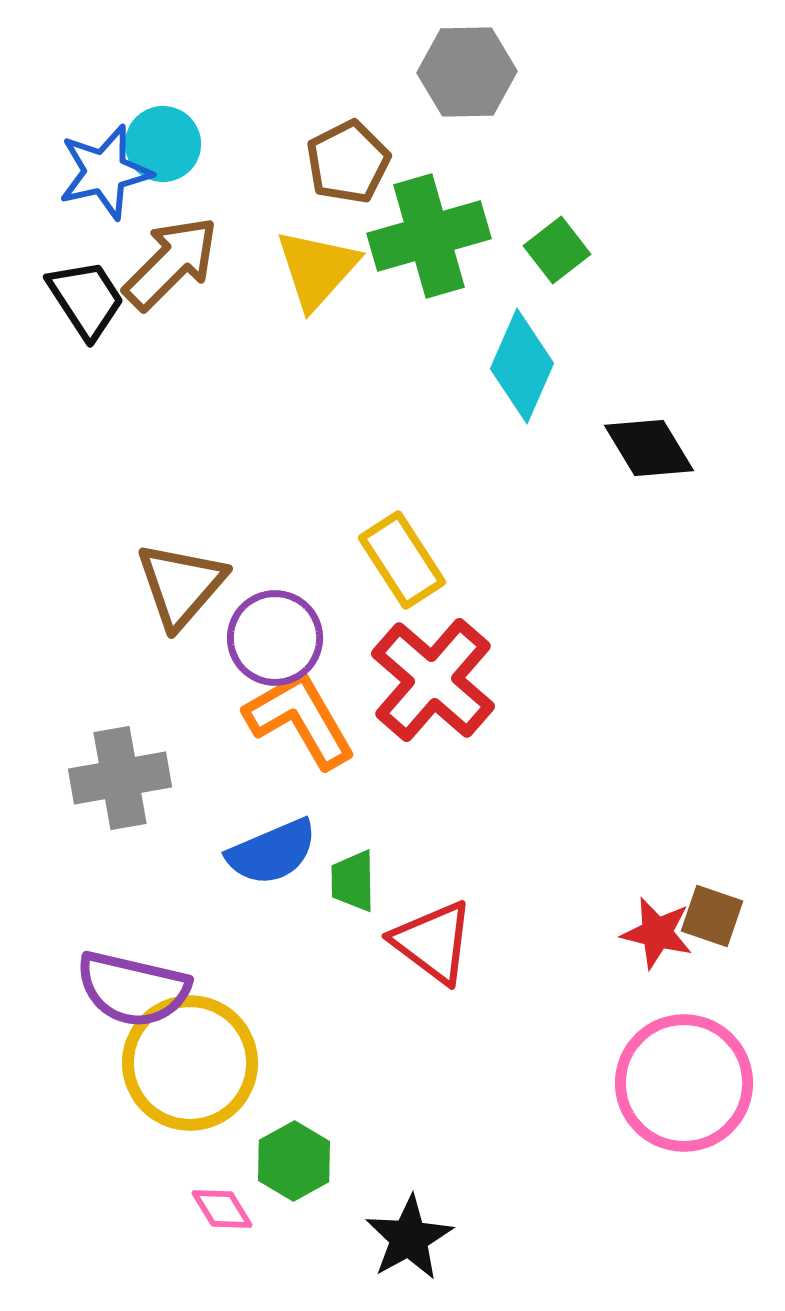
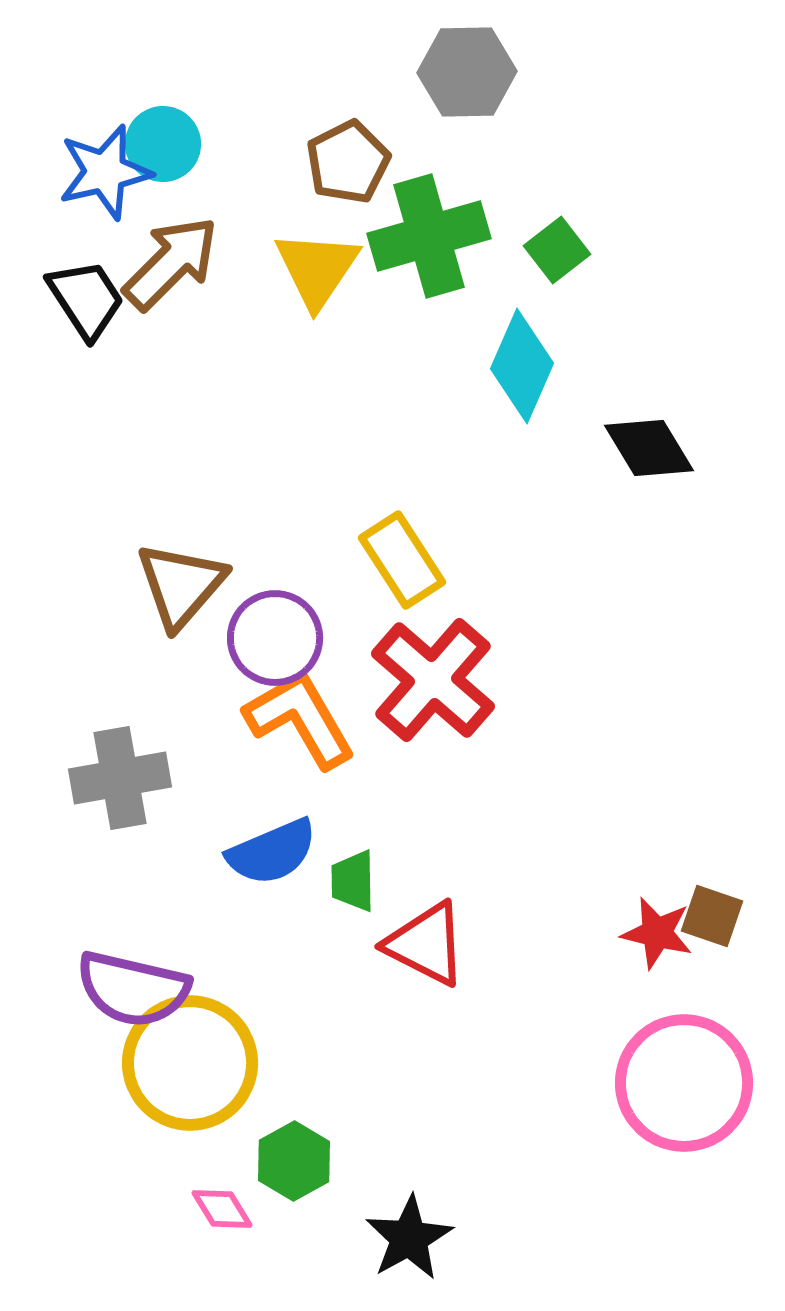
yellow triangle: rotated 8 degrees counterclockwise
red triangle: moved 7 px left, 2 px down; rotated 10 degrees counterclockwise
